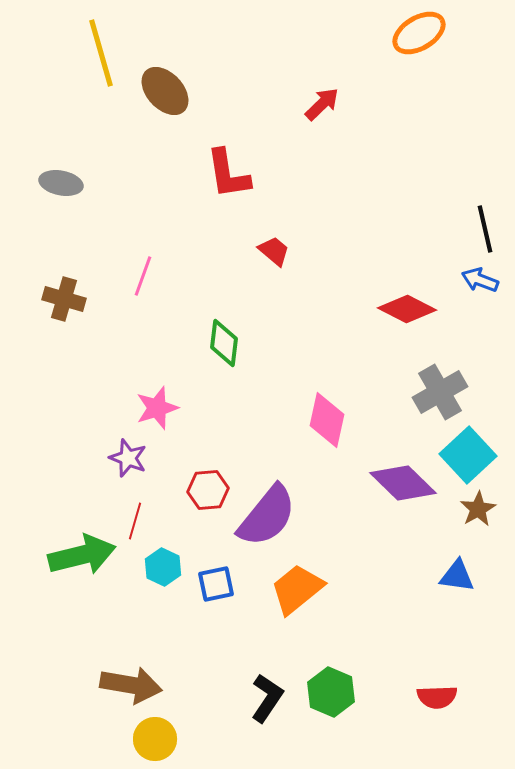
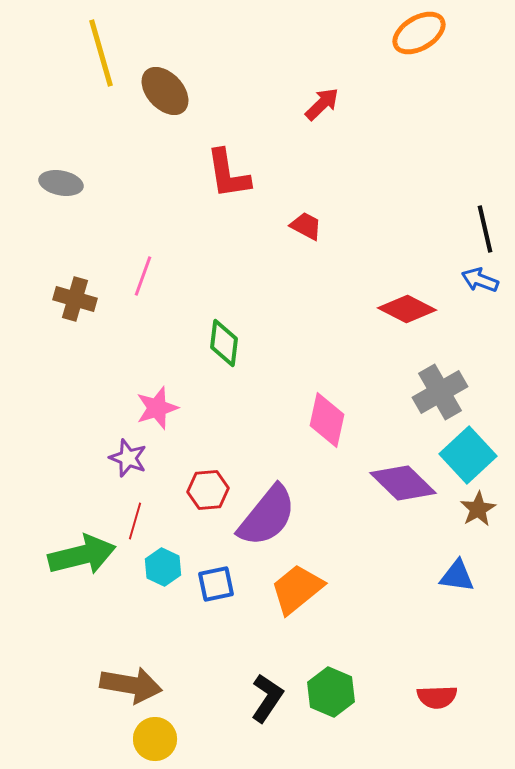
red trapezoid: moved 32 px right, 25 px up; rotated 12 degrees counterclockwise
brown cross: moved 11 px right
